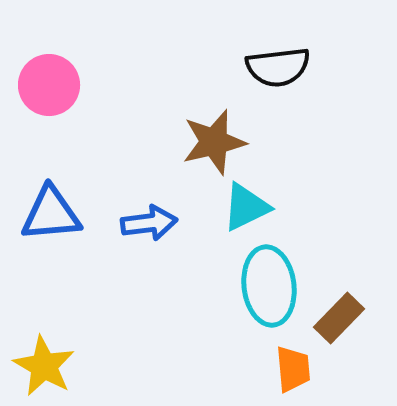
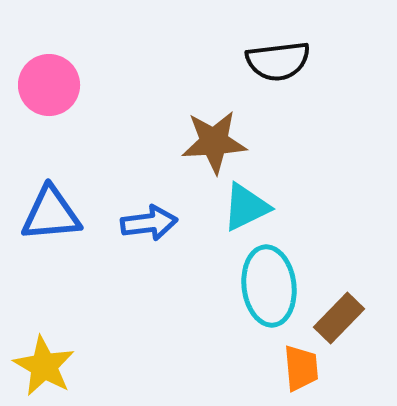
black semicircle: moved 6 px up
brown star: rotated 10 degrees clockwise
orange trapezoid: moved 8 px right, 1 px up
